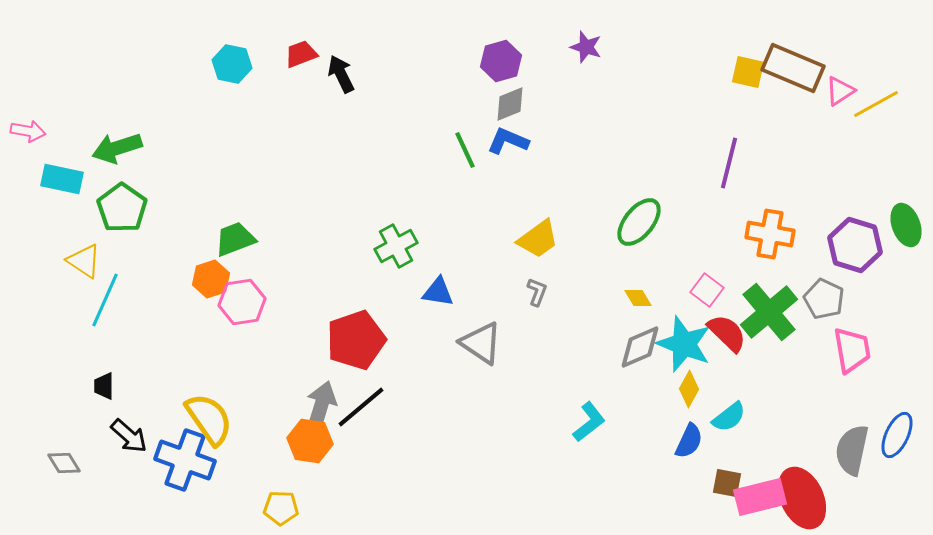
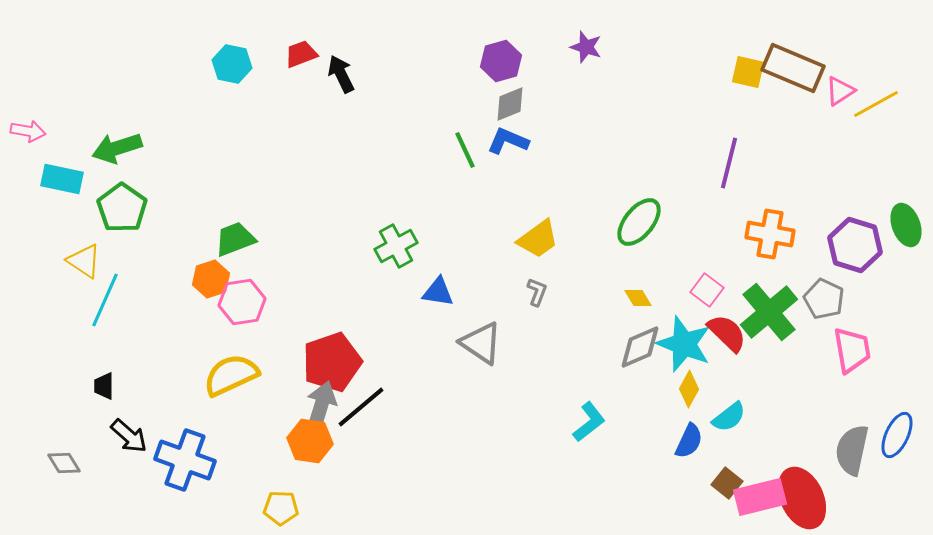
red pentagon at (356, 340): moved 24 px left, 22 px down
yellow semicircle at (209, 419): moved 22 px right, 44 px up; rotated 80 degrees counterclockwise
brown square at (727, 483): rotated 28 degrees clockwise
